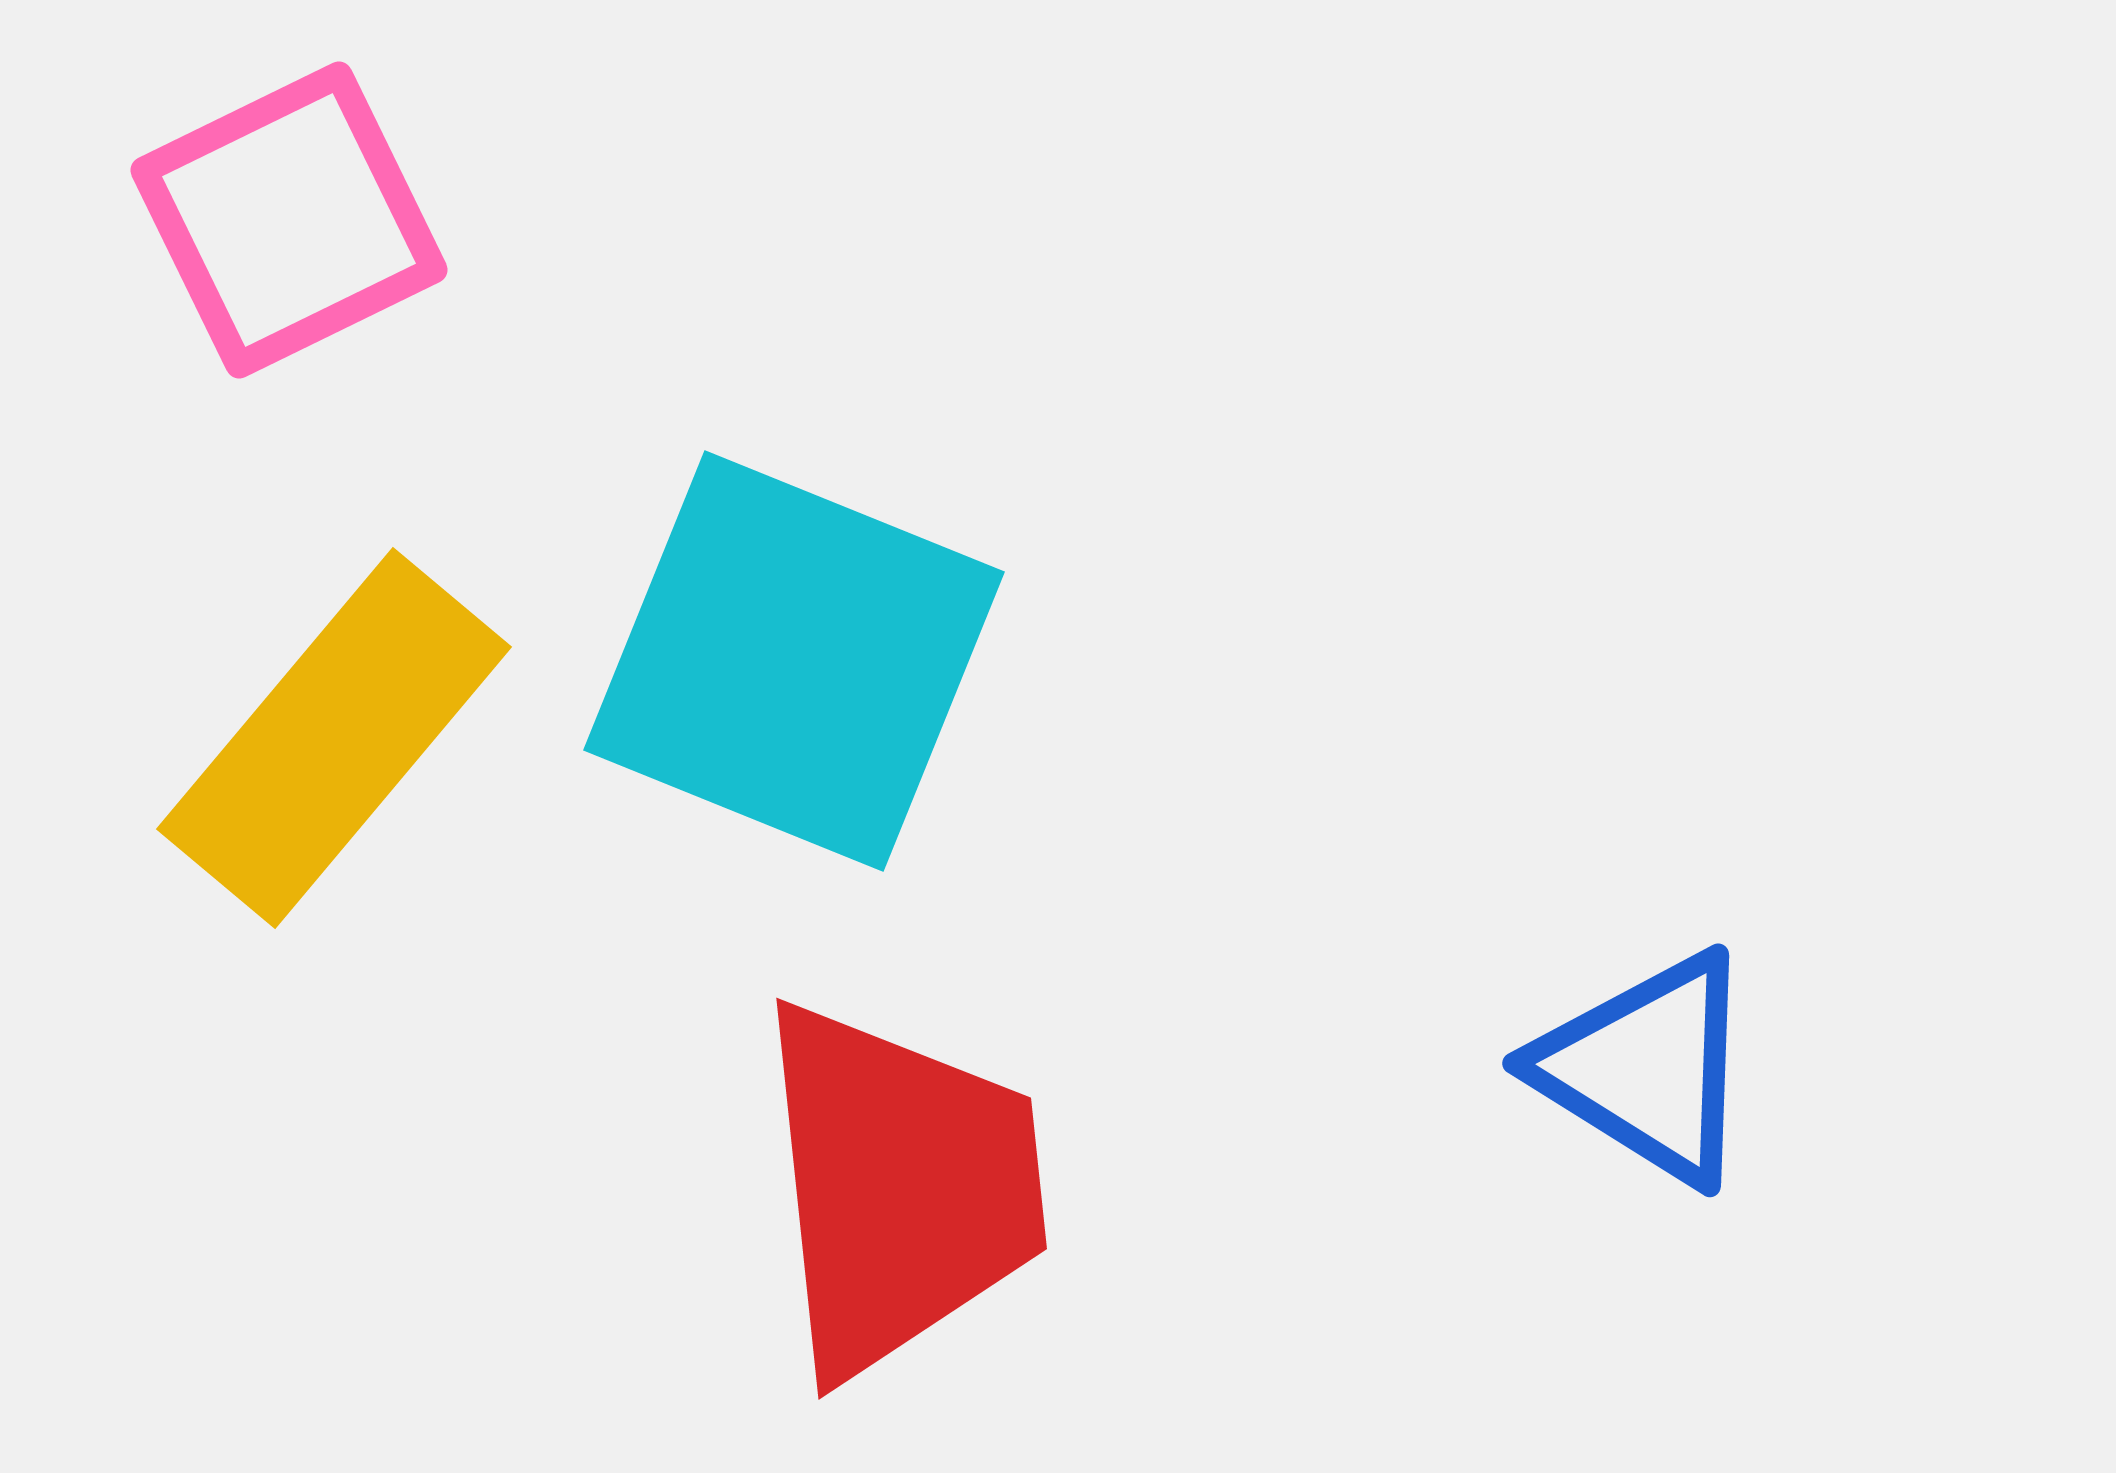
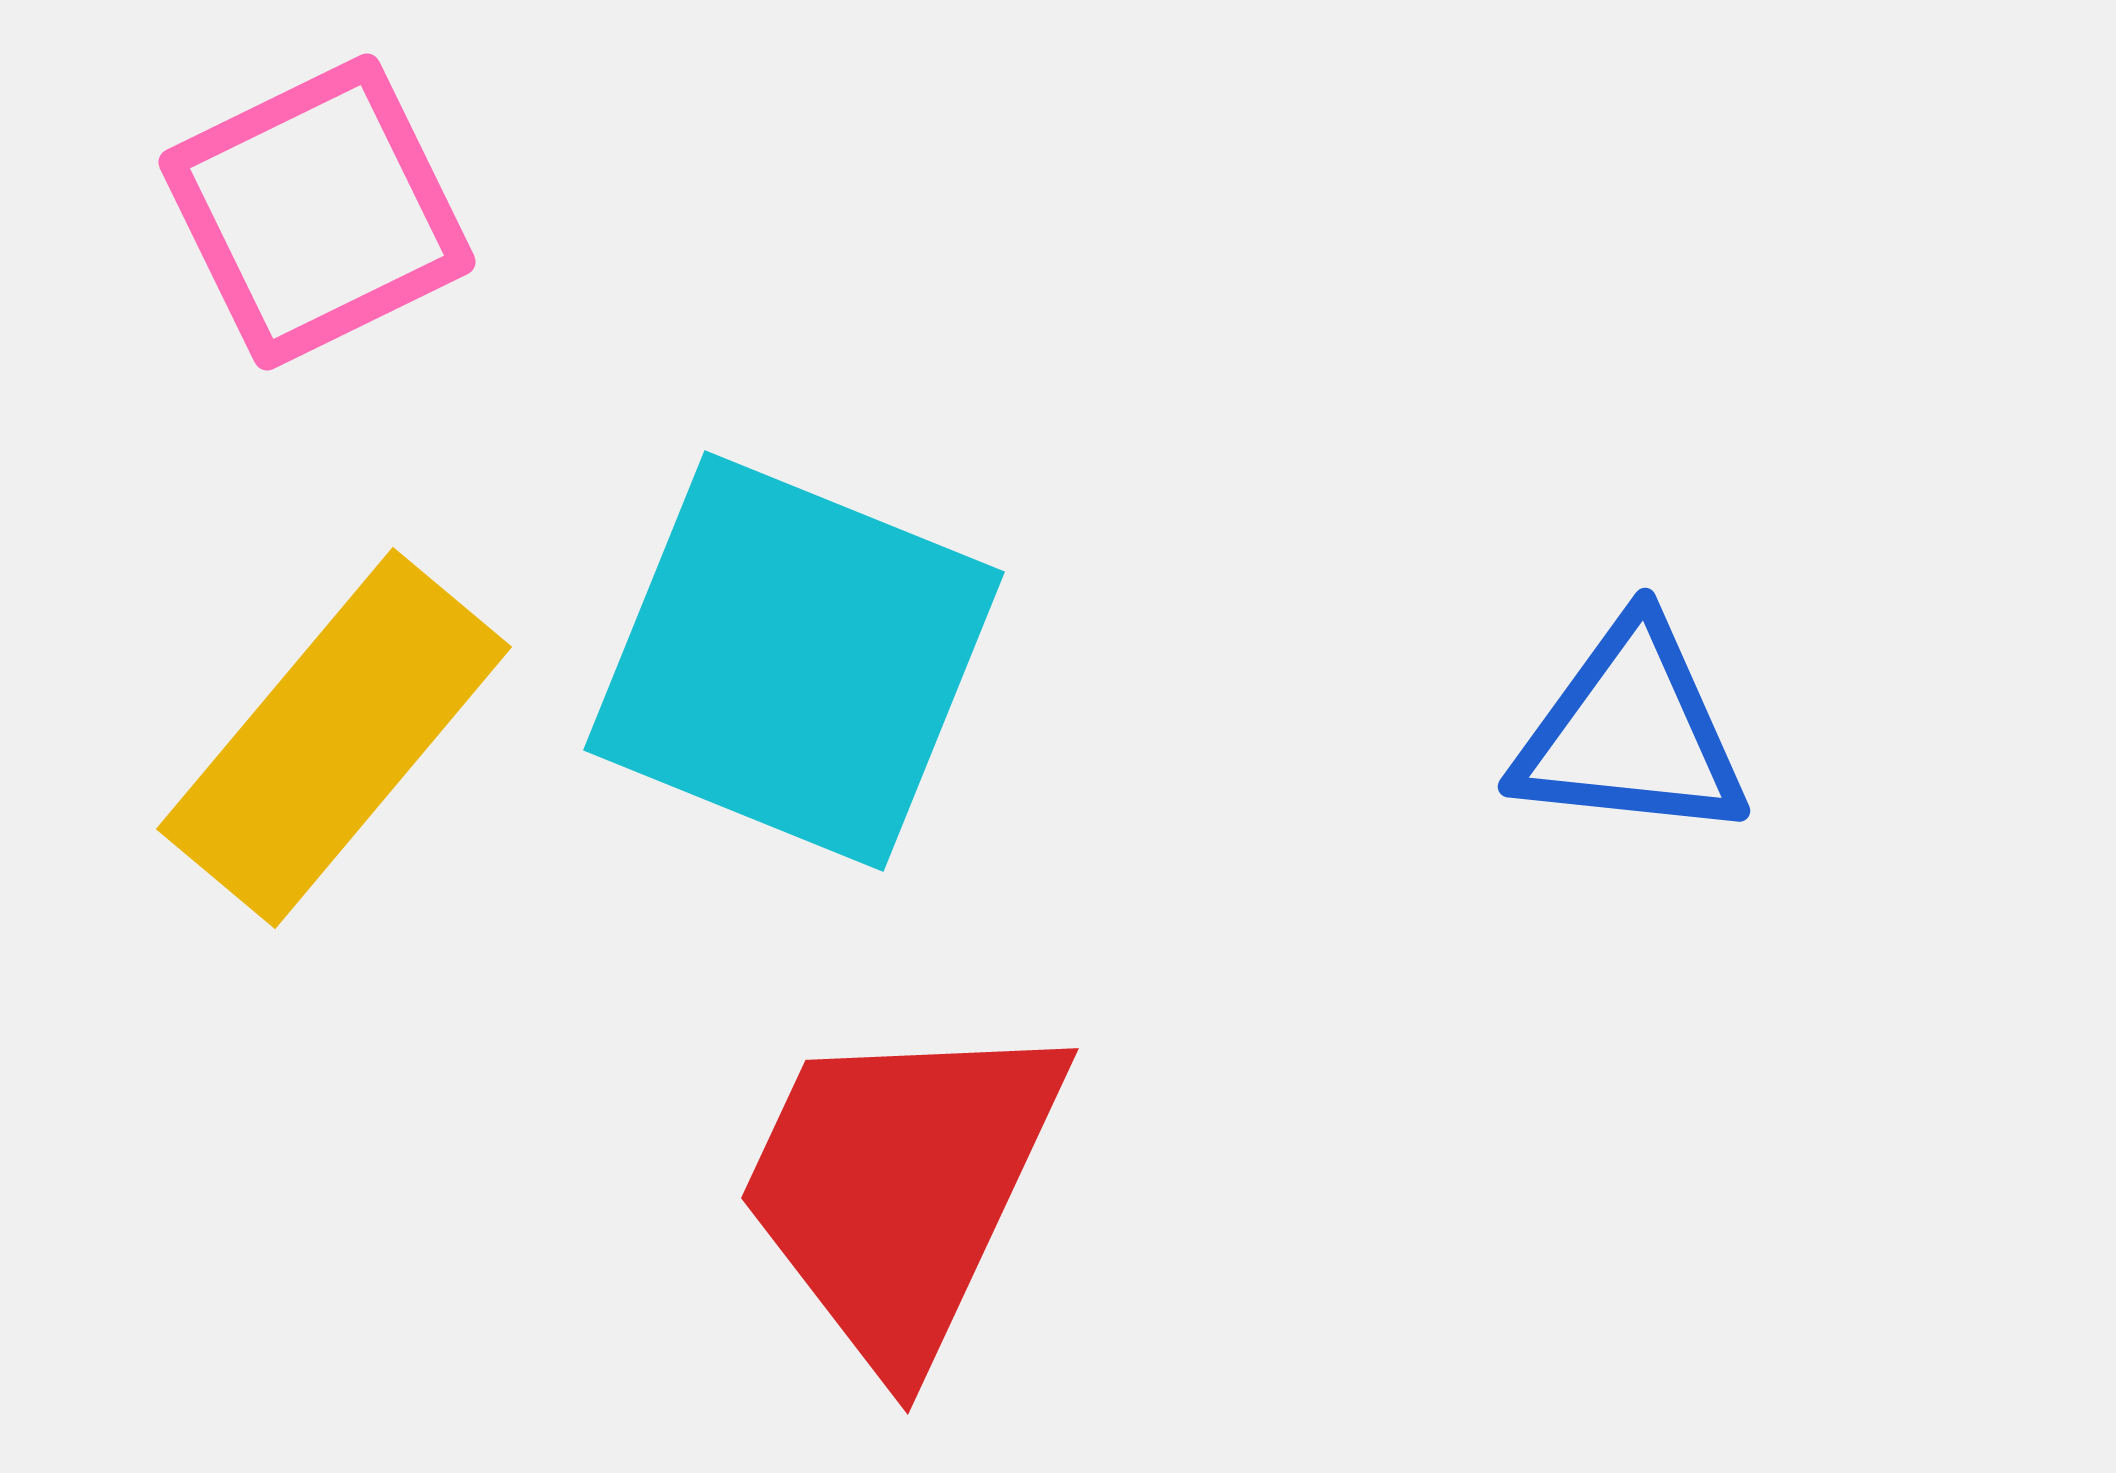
pink square: moved 28 px right, 8 px up
blue triangle: moved 16 px left, 336 px up; rotated 26 degrees counterclockwise
red trapezoid: rotated 149 degrees counterclockwise
